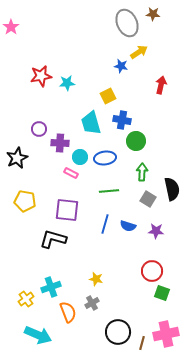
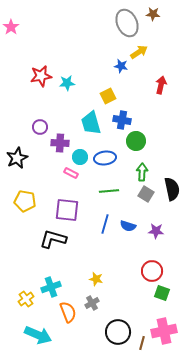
purple circle: moved 1 px right, 2 px up
gray square: moved 2 px left, 5 px up
pink cross: moved 2 px left, 3 px up
